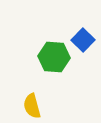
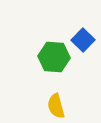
yellow semicircle: moved 24 px right
